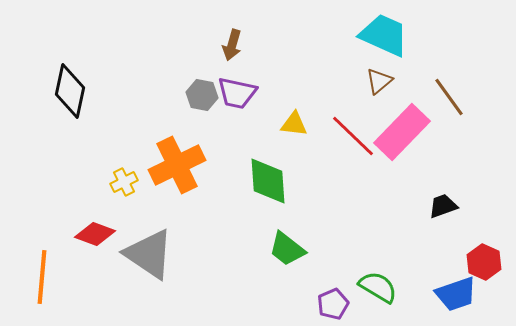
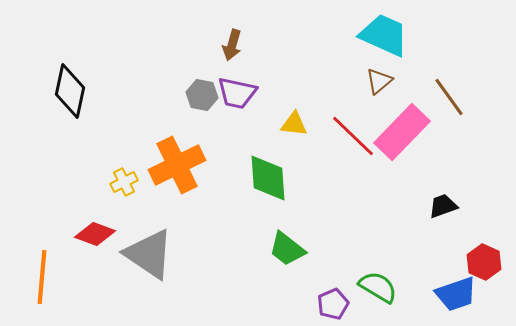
green diamond: moved 3 px up
